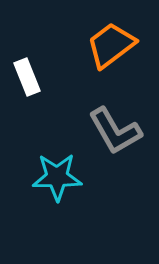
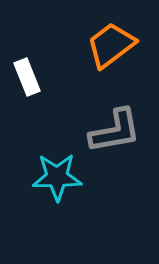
gray L-shape: rotated 70 degrees counterclockwise
